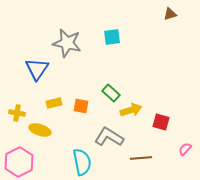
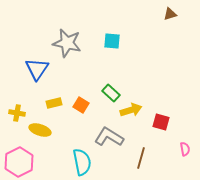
cyan square: moved 4 px down; rotated 12 degrees clockwise
orange square: moved 1 px up; rotated 21 degrees clockwise
pink semicircle: rotated 128 degrees clockwise
brown line: rotated 70 degrees counterclockwise
